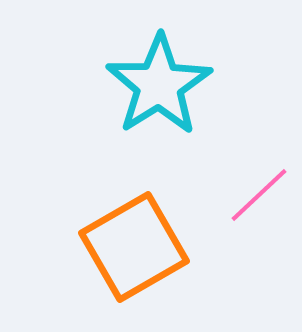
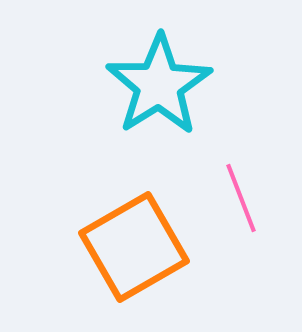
pink line: moved 18 px left, 3 px down; rotated 68 degrees counterclockwise
